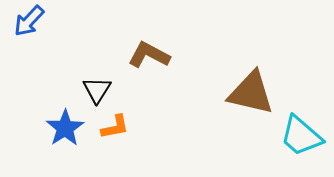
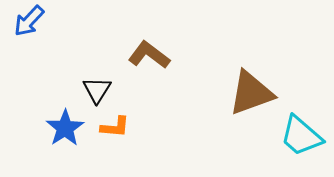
brown L-shape: rotated 9 degrees clockwise
brown triangle: rotated 33 degrees counterclockwise
orange L-shape: rotated 16 degrees clockwise
